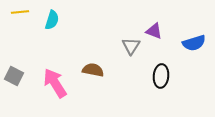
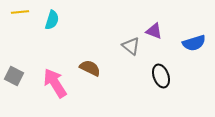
gray triangle: rotated 24 degrees counterclockwise
brown semicircle: moved 3 px left, 2 px up; rotated 15 degrees clockwise
black ellipse: rotated 25 degrees counterclockwise
